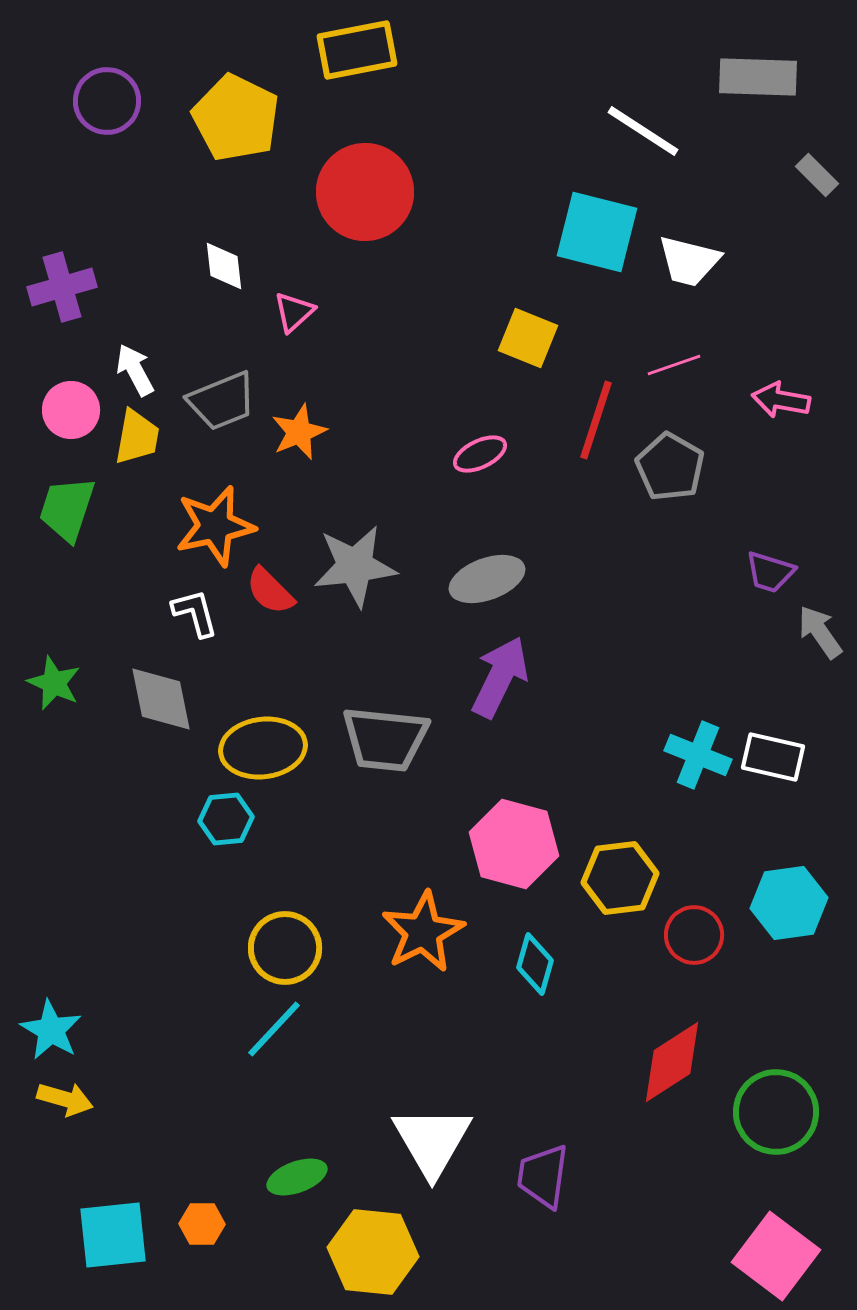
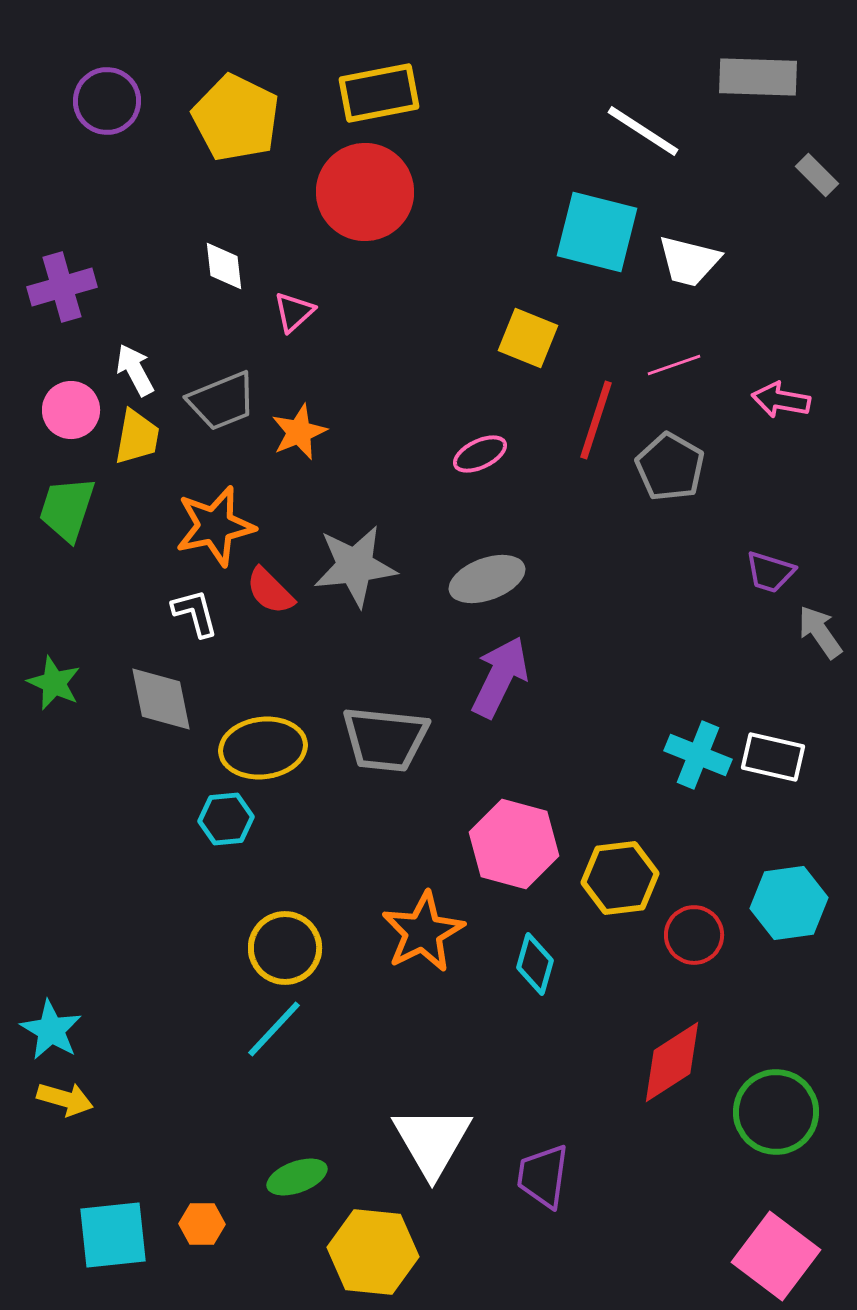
yellow rectangle at (357, 50): moved 22 px right, 43 px down
